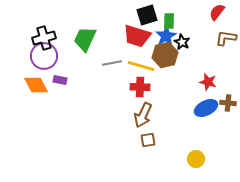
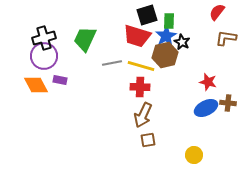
yellow circle: moved 2 px left, 4 px up
